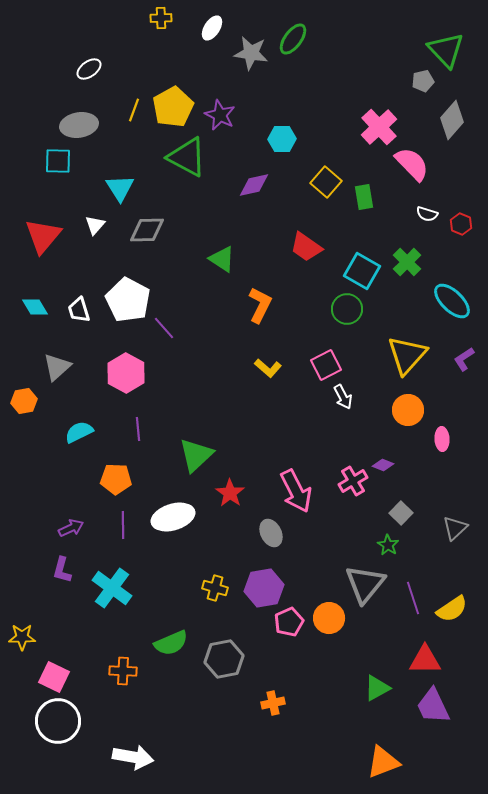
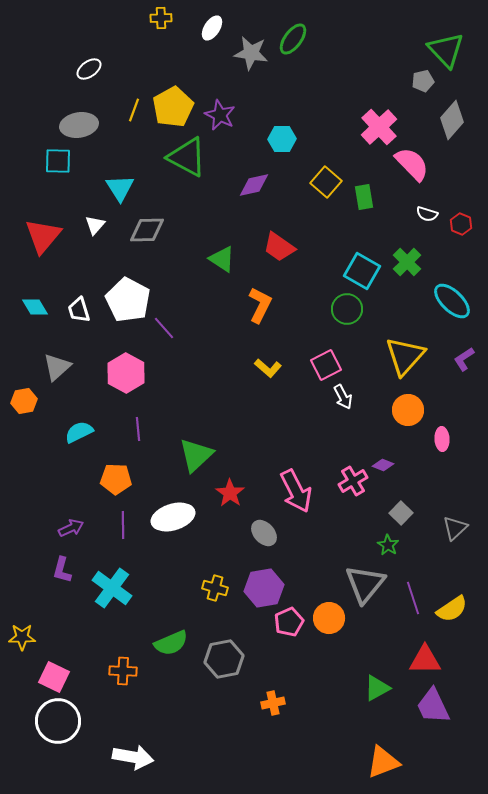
red trapezoid at (306, 247): moved 27 px left
yellow triangle at (407, 355): moved 2 px left, 1 px down
gray ellipse at (271, 533): moved 7 px left; rotated 16 degrees counterclockwise
